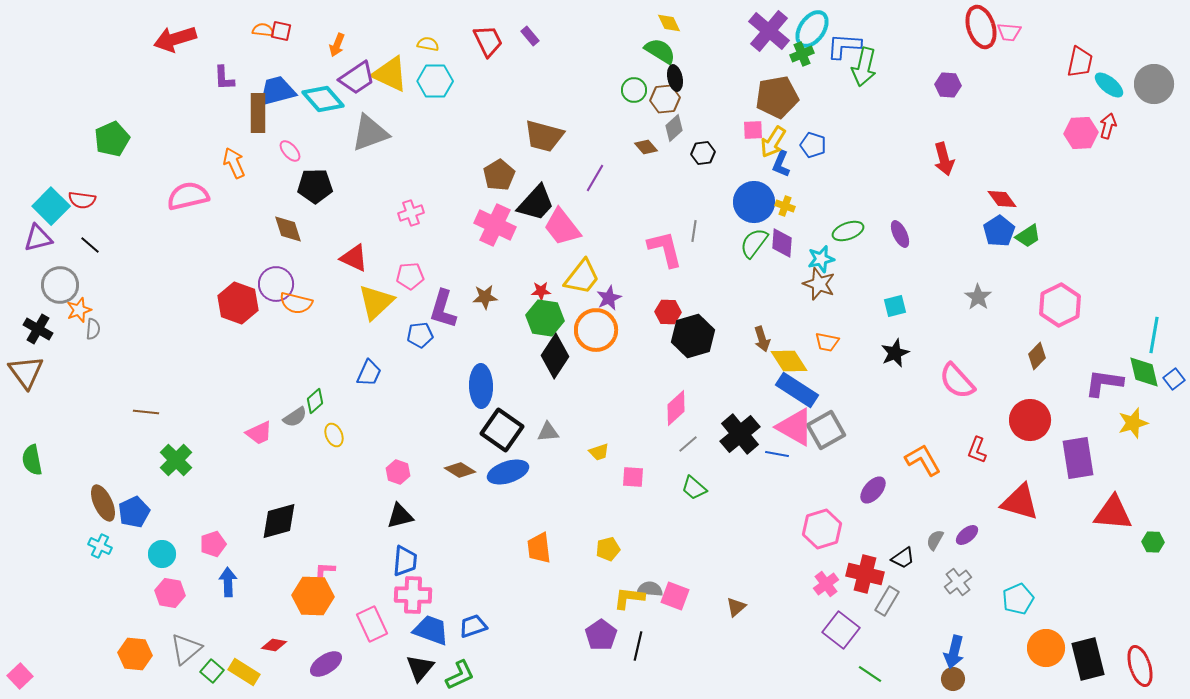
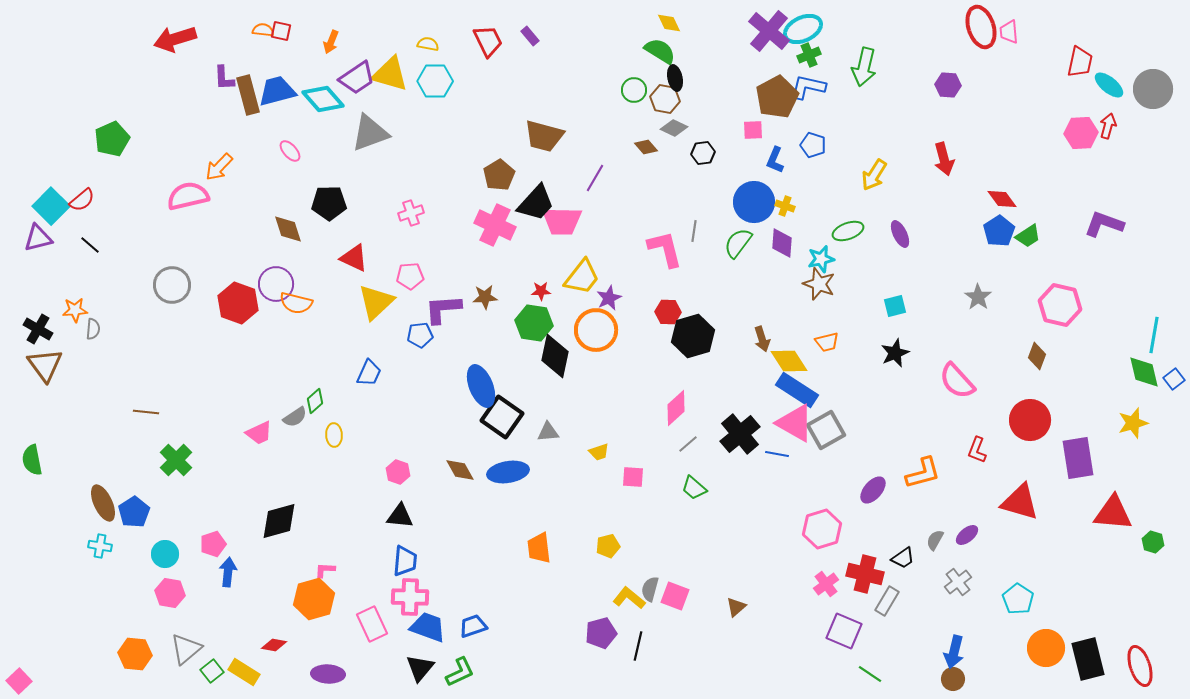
cyan ellipse at (812, 29): moved 9 px left; rotated 30 degrees clockwise
pink trapezoid at (1009, 32): rotated 80 degrees clockwise
orange arrow at (337, 45): moved 6 px left, 3 px up
blue L-shape at (844, 46): moved 36 px left, 41 px down; rotated 9 degrees clockwise
green cross at (802, 54): moved 7 px right, 1 px down
yellow triangle at (390, 74): rotated 9 degrees counterclockwise
gray circle at (1154, 84): moved 1 px left, 5 px down
brown pentagon at (777, 97): rotated 18 degrees counterclockwise
brown hexagon at (665, 99): rotated 16 degrees clockwise
brown rectangle at (258, 113): moved 10 px left, 18 px up; rotated 15 degrees counterclockwise
gray diamond at (674, 128): rotated 68 degrees clockwise
yellow arrow at (773, 142): moved 101 px right, 33 px down
orange arrow at (234, 163): moved 15 px left, 4 px down; rotated 112 degrees counterclockwise
blue L-shape at (781, 164): moved 6 px left, 4 px up
black pentagon at (315, 186): moved 14 px right, 17 px down
red semicircle at (82, 200): rotated 48 degrees counterclockwise
pink trapezoid at (562, 227): moved 6 px up; rotated 51 degrees counterclockwise
green semicircle at (754, 243): moved 16 px left
gray circle at (60, 285): moved 112 px right
pink hexagon at (1060, 305): rotated 21 degrees counterclockwise
purple L-shape at (443, 309): rotated 69 degrees clockwise
orange star at (79, 310): moved 4 px left; rotated 15 degrees clockwise
green hexagon at (545, 318): moved 11 px left, 5 px down
orange trapezoid at (827, 342): rotated 25 degrees counterclockwise
black diamond at (555, 356): rotated 21 degrees counterclockwise
brown diamond at (1037, 356): rotated 24 degrees counterclockwise
brown triangle at (26, 372): moved 19 px right, 7 px up
purple L-shape at (1104, 383): moved 159 px up; rotated 12 degrees clockwise
blue ellipse at (481, 386): rotated 21 degrees counterclockwise
pink triangle at (795, 427): moved 4 px up
black square at (502, 430): moved 13 px up
yellow ellipse at (334, 435): rotated 20 degrees clockwise
orange L-shape at (923, 460): moved 13 px down; rotated 105 degrees clockwise
brown diamond at (460, 470): rotated 28 degrees clockwise
blue ellipse at (508, 472): rotated 9 degrees clockwise
blue pentagon at (134, 512): rotated 8 degrees counterclockwise
black triangle at (400, 516): rotated 20 degrees clockwise
green hexagon at (1153, 542): rotated 15 degrees clockwise
cyan cross at (100, 546): rotated 15 degrees counterclockwise
yellow pentagon at (608, 549): moved 3 px up
cyan circle at (162, 554): moved 3 px right
blue arrow at (228, 582): moved 10 px up; rotated 8 degrees clockwise
gray semicircle at (650, 589): rotated 80 degrees counterclockwise
pink cross at (413, 595): moved 3 px left, 2 px down
orange hexagon at (313, 596): moved 1 px right, 3 px down; rotated 18 degrees counterclockwise
yellow L-shape at (629, 598): rotated 32 degrees clockwise
cyan pentagon at (1018, 599): rotated 16 degrees counterclockwise
blue trapezoid at (431, 630): moved 3 px left, 3 px up
purple square at (841, 630): moved 3 px right, 1 px down; rotated 15 degrees counterclockwise
purple pentagon at (601, 635): moved 2 px up; rotated 20 degrees clockwise
purple ellipse at (326, 664): moved 2 px right, 10 px down; rotated 36 degrees clockwise
green square at (212, 671): rotated 10 degrees clockwise
green L-shape at (460, 675): moved 3 px up
pink square at (20, 676): moved 1 px left, 5 px down
